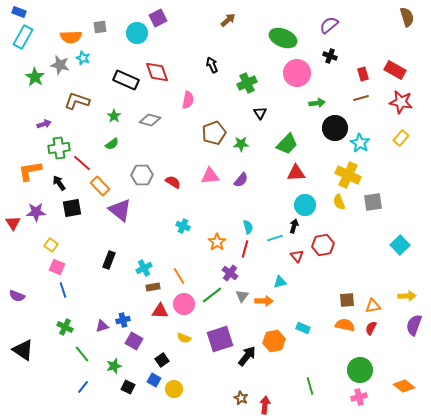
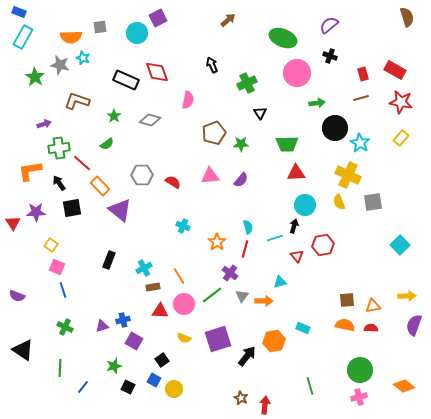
green semicircle at (112, 144): moved 5 px left
green trapezoid at (287, 144): rotated 45 degrees clockwise
red semicircle at (371, 328): rotated 64 degrees clockwise
purple square at (220, 339): moved 2 px left
green line at (82, 354): moved 22 px left, 14 px down; rotated 42 degrees clockwise
